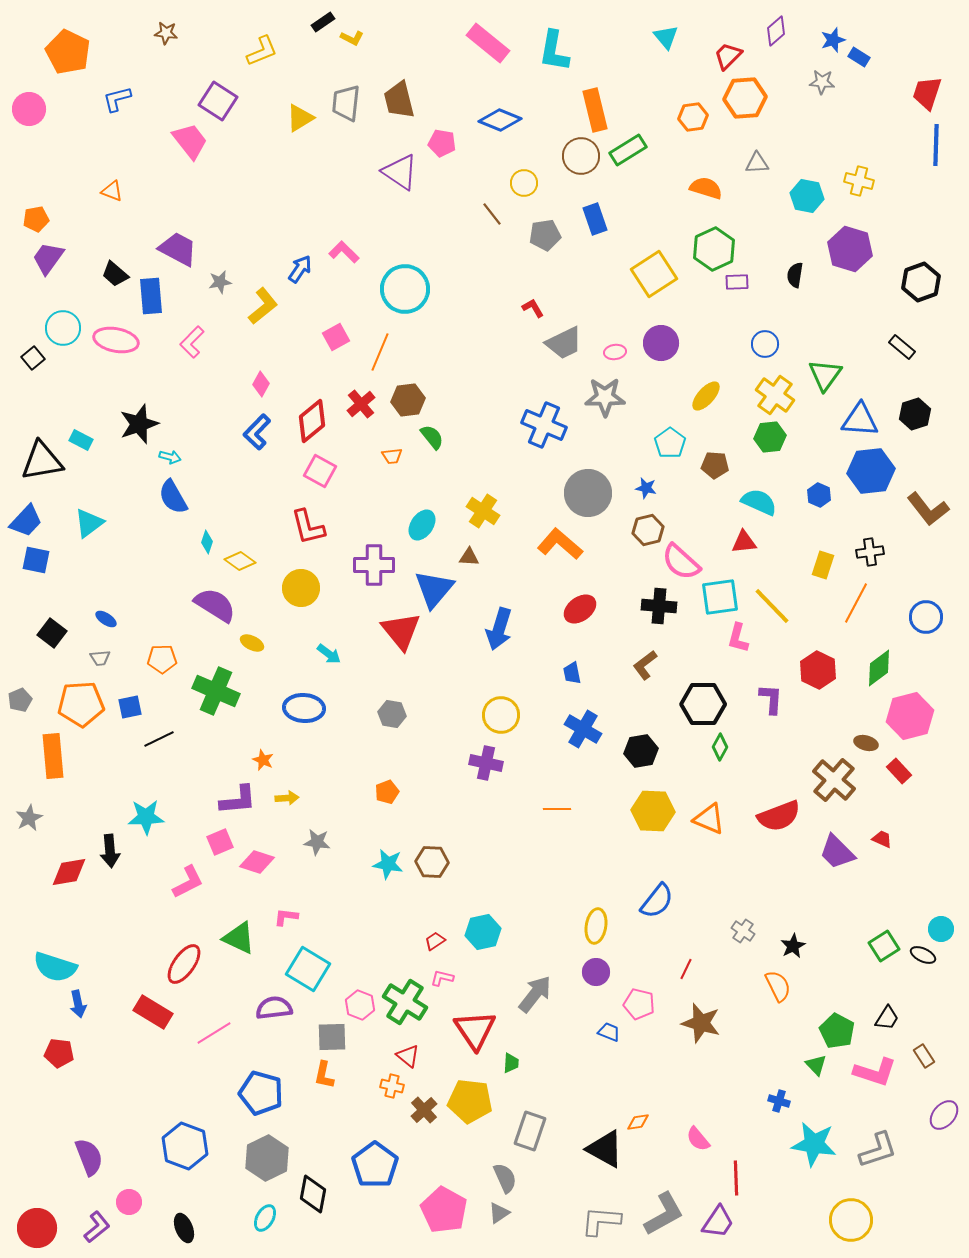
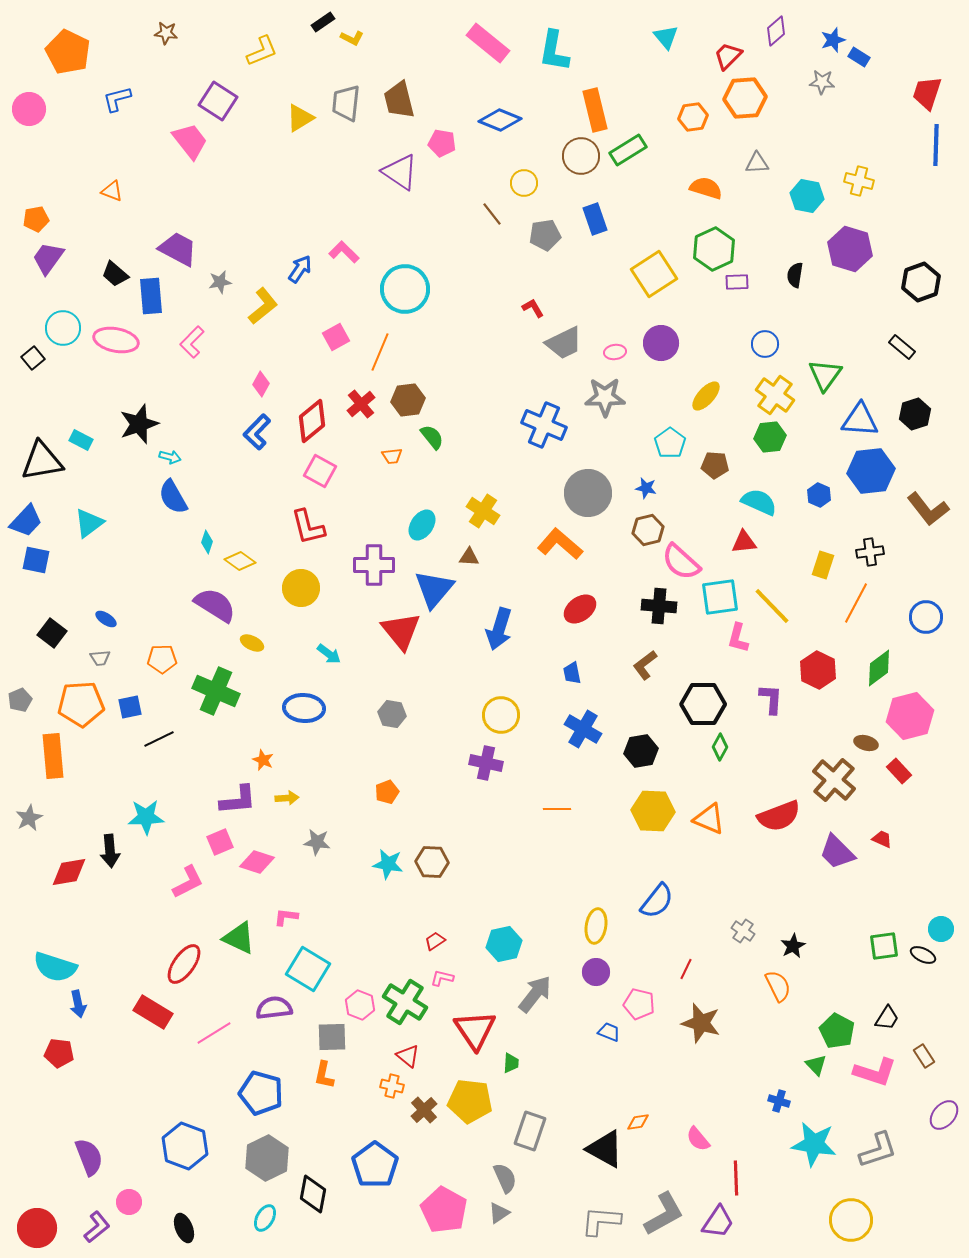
cyan hexagon at (483, 932): moved 21 px right, 12 px down
green square at (884, 946): rotated 24 degrees clockwise
